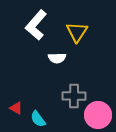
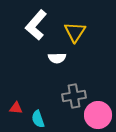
yellow triangle: moved 2 px left
gray cross: rotated 10 degrees counterclockwise
red triangle: rotated 24 degrees counterclockwise
cyan semicircle: rotated 18 degrees clockwise
